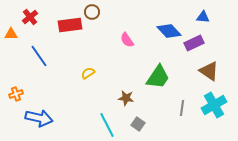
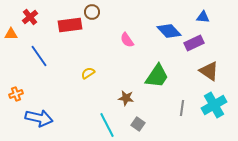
green trapezoid: moved 1 px left, 1 px up
